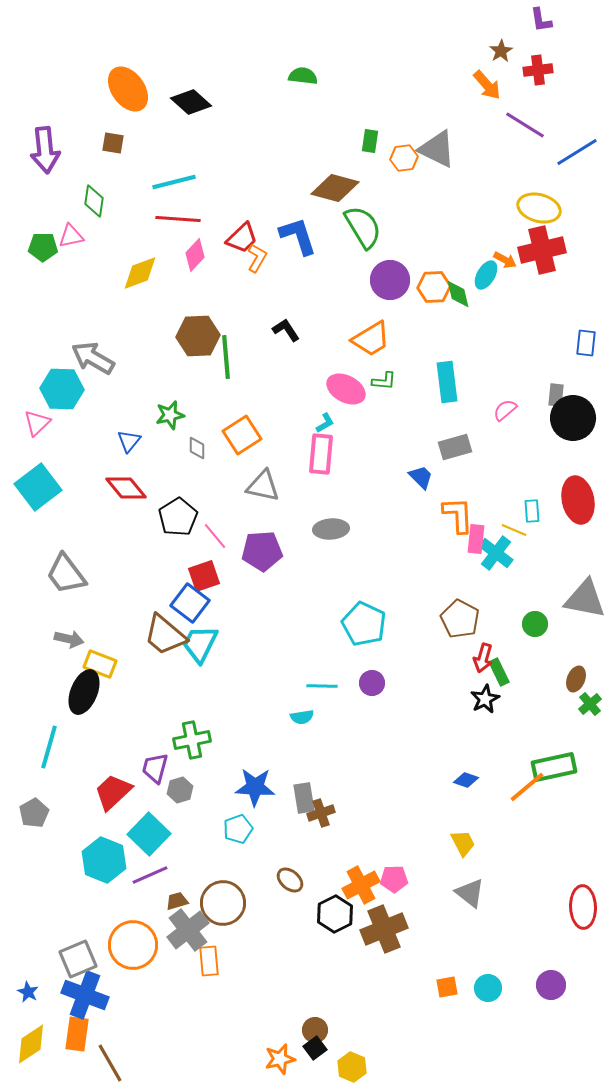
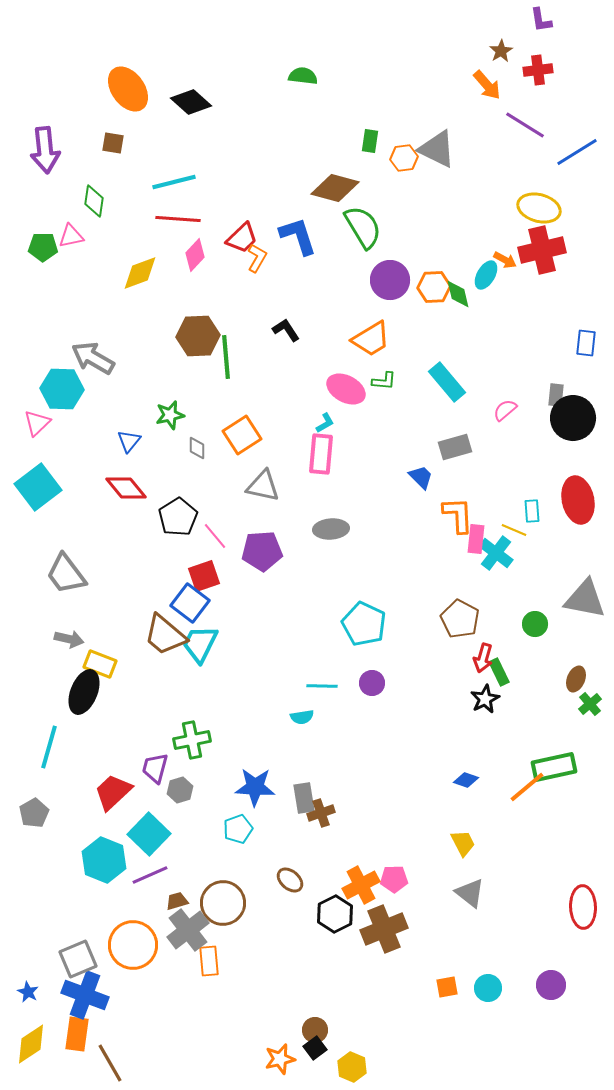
cyan rectangle at (447, 382): rotated 33 degrees counterclockwise
